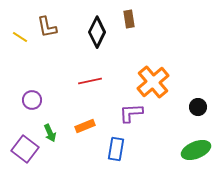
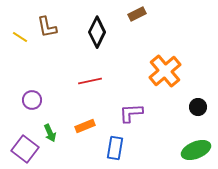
brown rectangle: moved 8 px right, 5 px up; rotated 72 degrees clockwise
orange cross: moved 12 px right, 11 px up
blue rectangle: moved 1 px left, 1 px up
